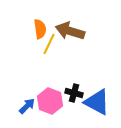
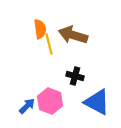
brown arrow: moved 3 px right, 4 px down
yellow line: rotated 40 degrees counterclockwise
black cross: moved 1 px right, 17 px up
